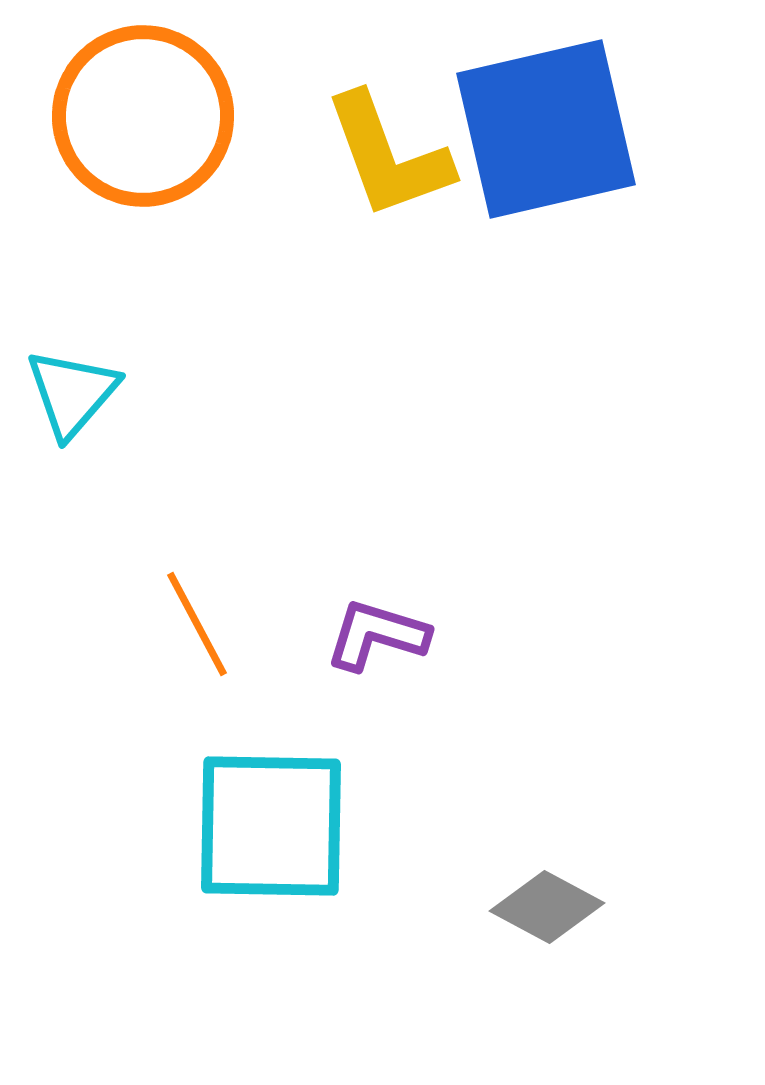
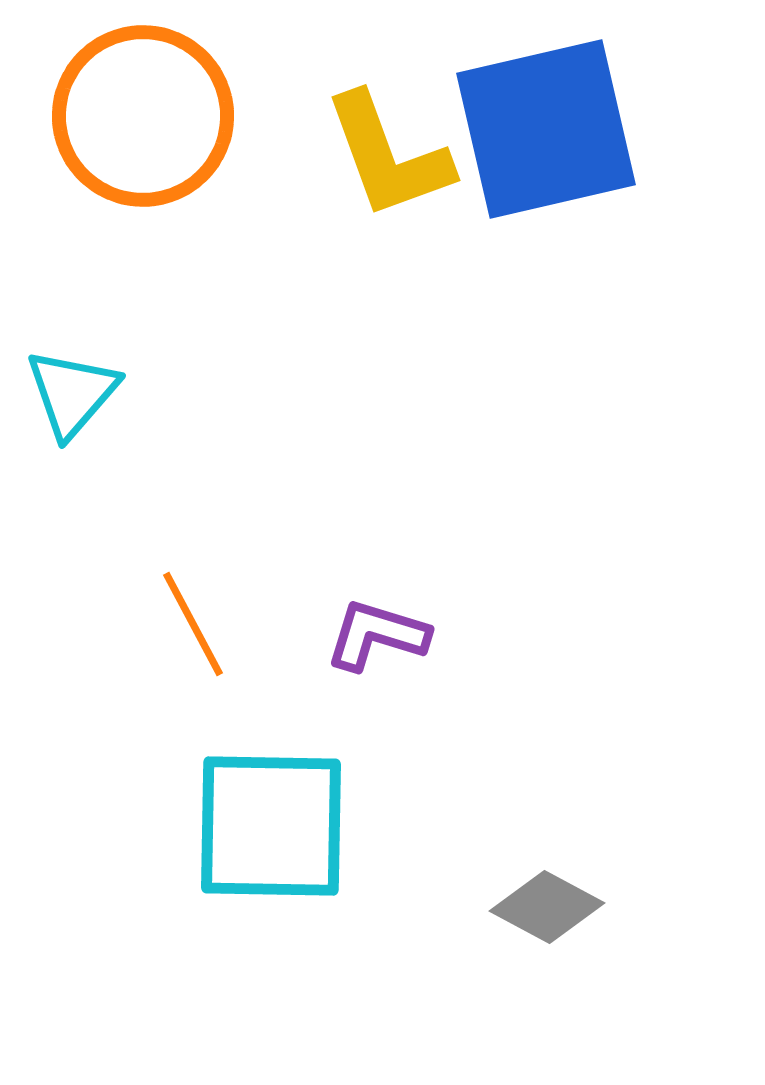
orange line: moved 4 px left
